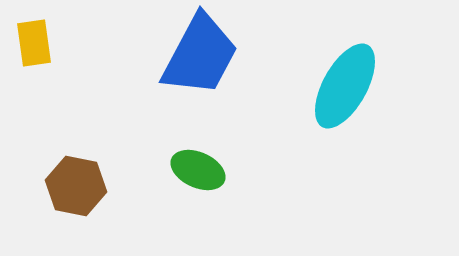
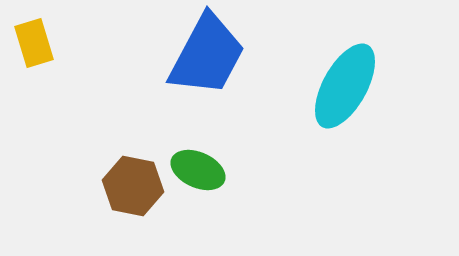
yellow rectangle: rotated 9 degrees counterclockwise
blue trapezoid: moved 7 px right
brown hexagon: moved 57 px right
